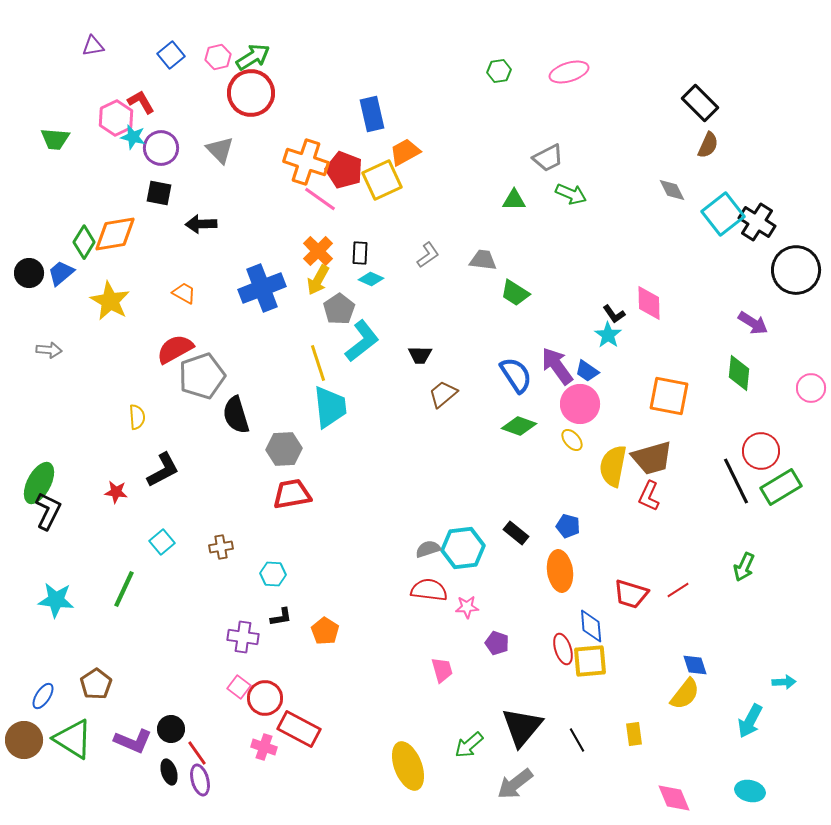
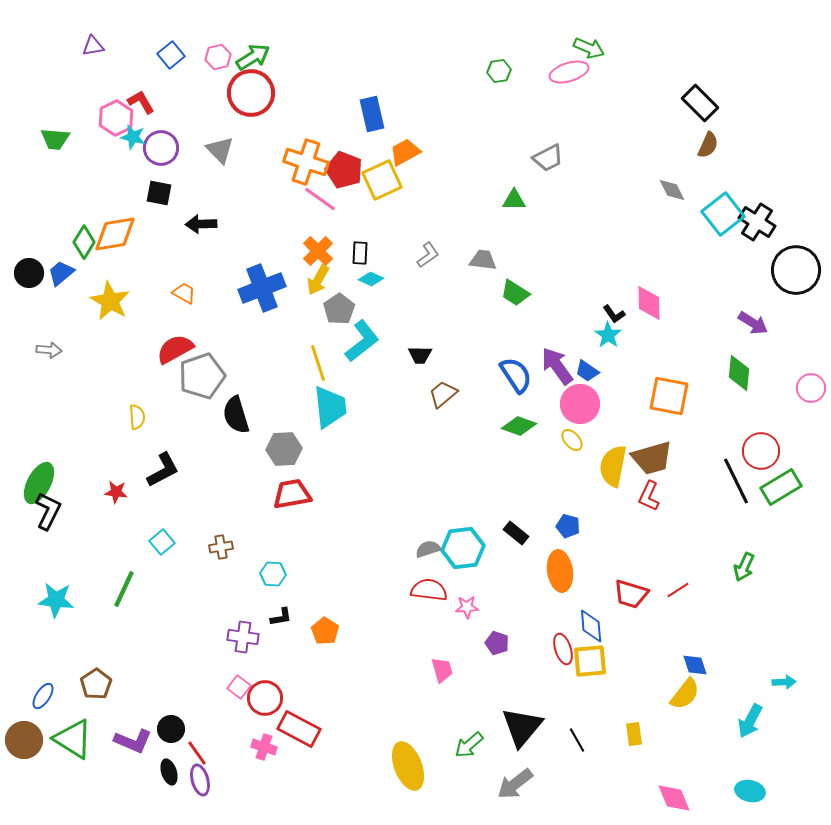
green arrow at (571, 194): moved 18 px right, 146 px up
